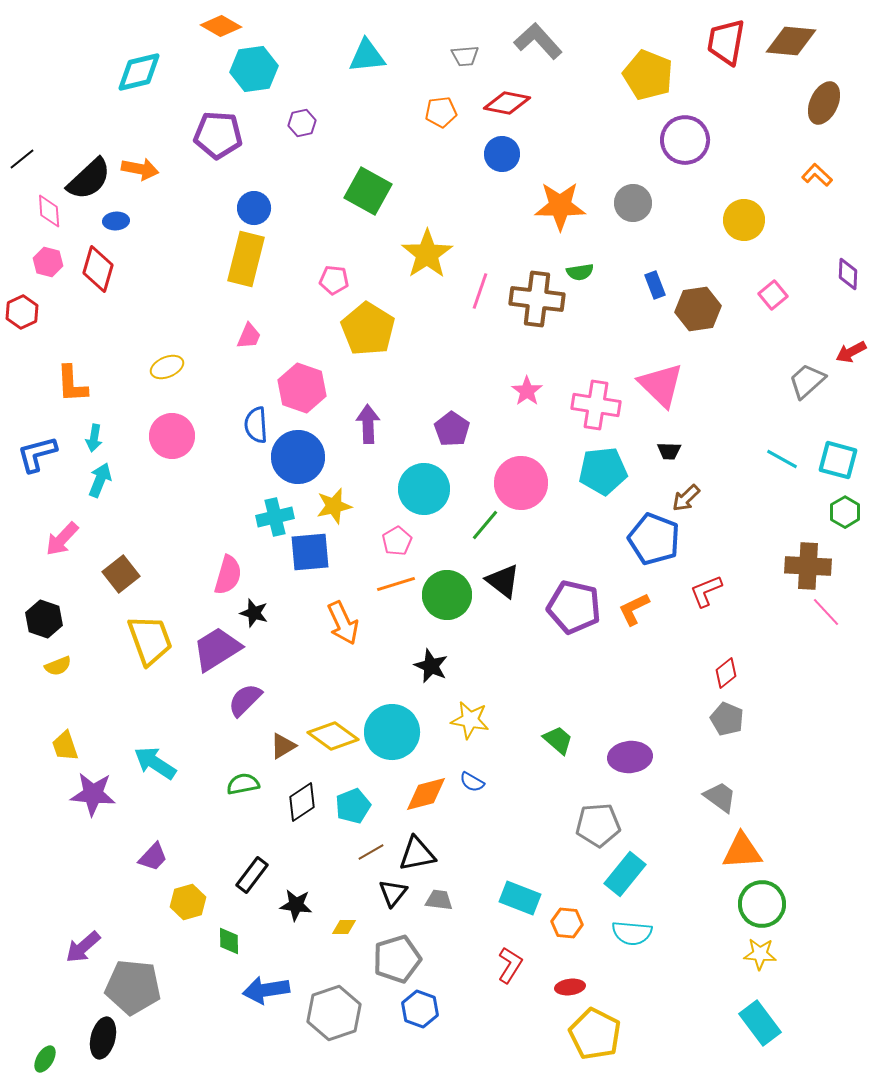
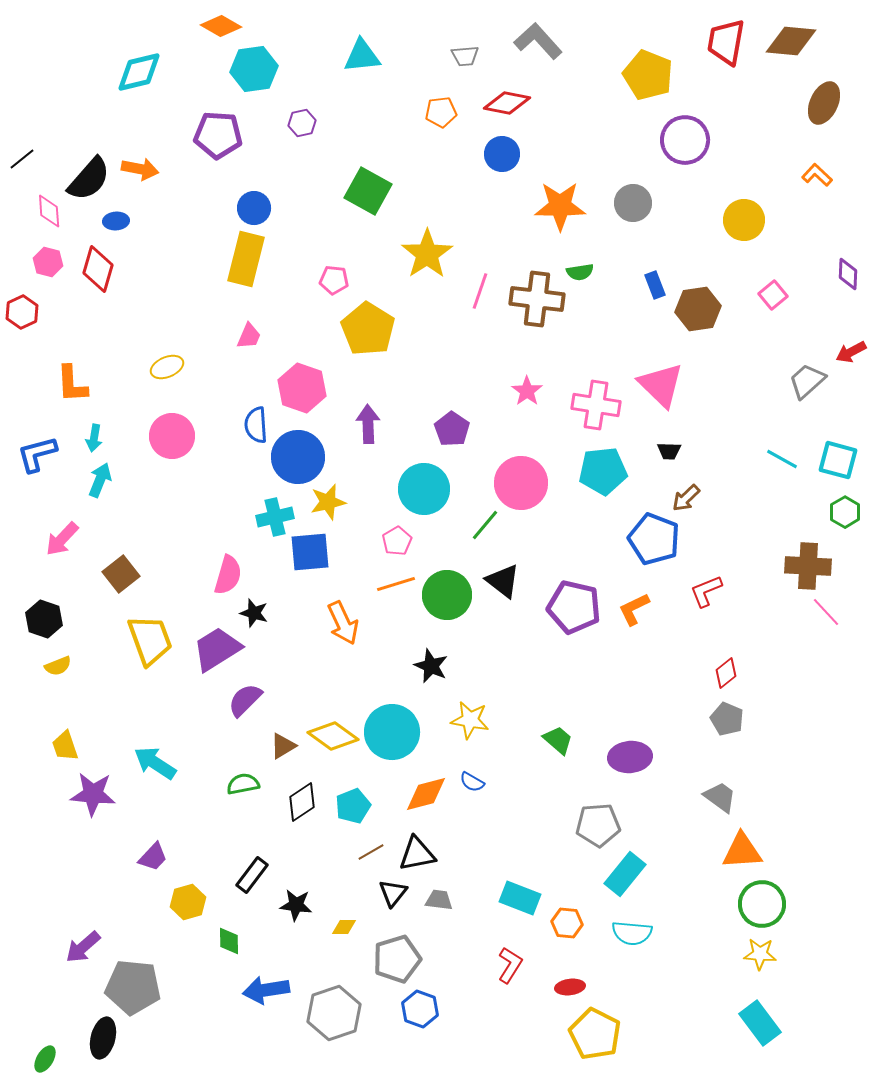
cyan triangle at (367, 56): moved 5 px left
black semicircle at (89, 179): rotated 6 degrees counterclockwise
yellow star at (334, 506): moved 6 px left, 4 px up
